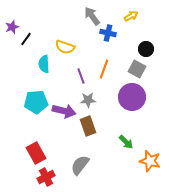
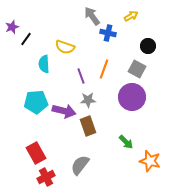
black circle: moved 2 px right, 3 px up
